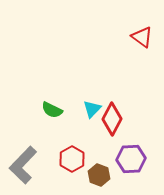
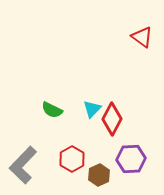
brown hexagon: rotated 15 degrees clockwise
